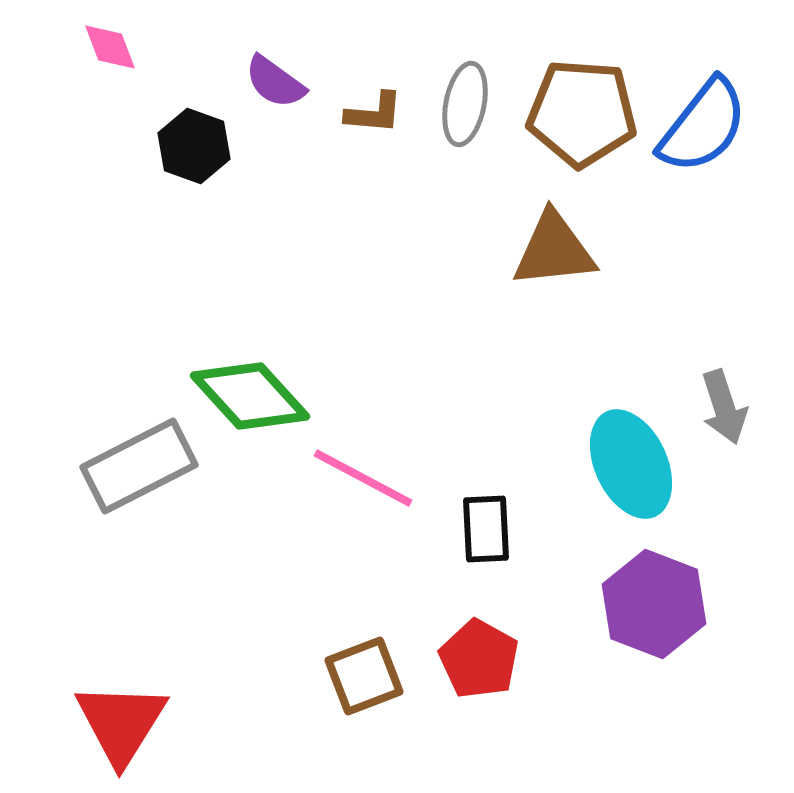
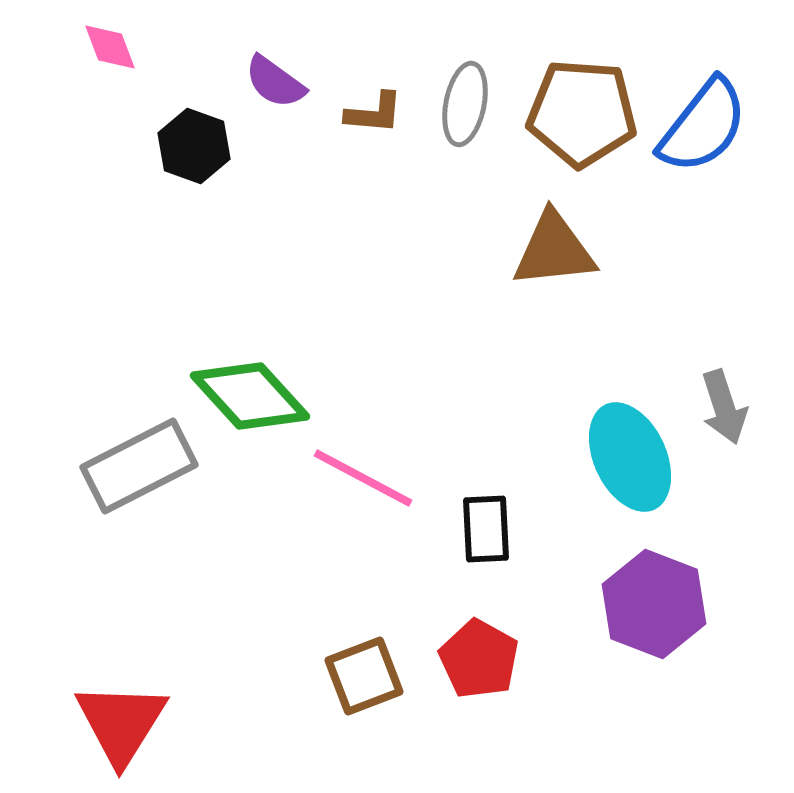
cyan ellipse: moved 1 px left, 7 px up
